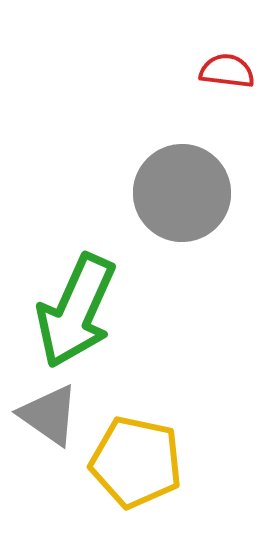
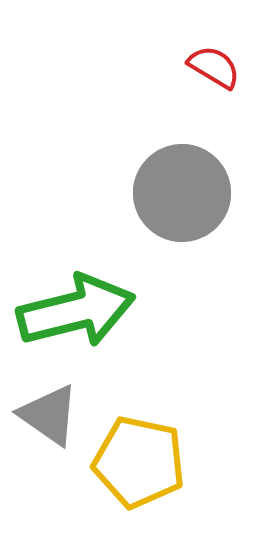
red semicircle: moved 13 px left, 4 px up; rotated 24 degrees clockwise
green arrow: rotated 128 degrees counterclockwise
yellow pentagon: moved 3 px right
